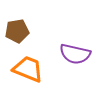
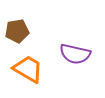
orange trapezoid: rotated 8 degrees clockwise
